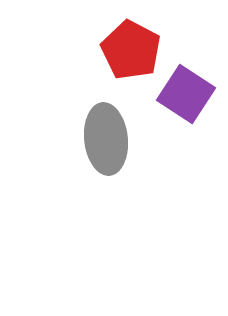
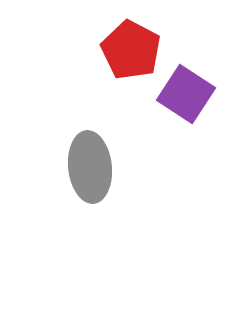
gray ellipse: moved 16 px left, 28 px down
